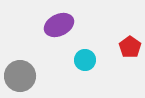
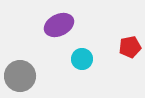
red pentagon: rotated 25 degrees clockwise
cyan circle: moved 3 px left, 1 px up
